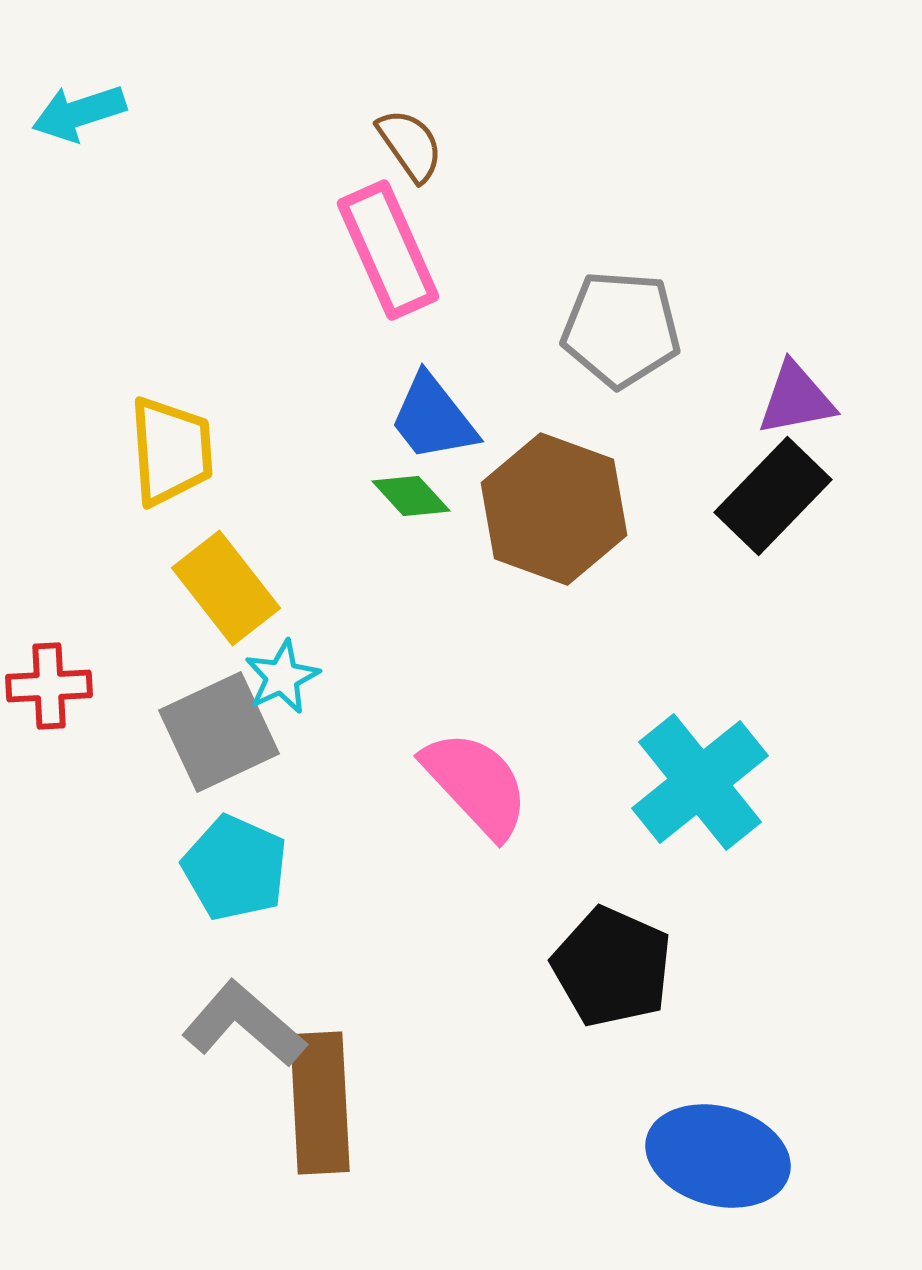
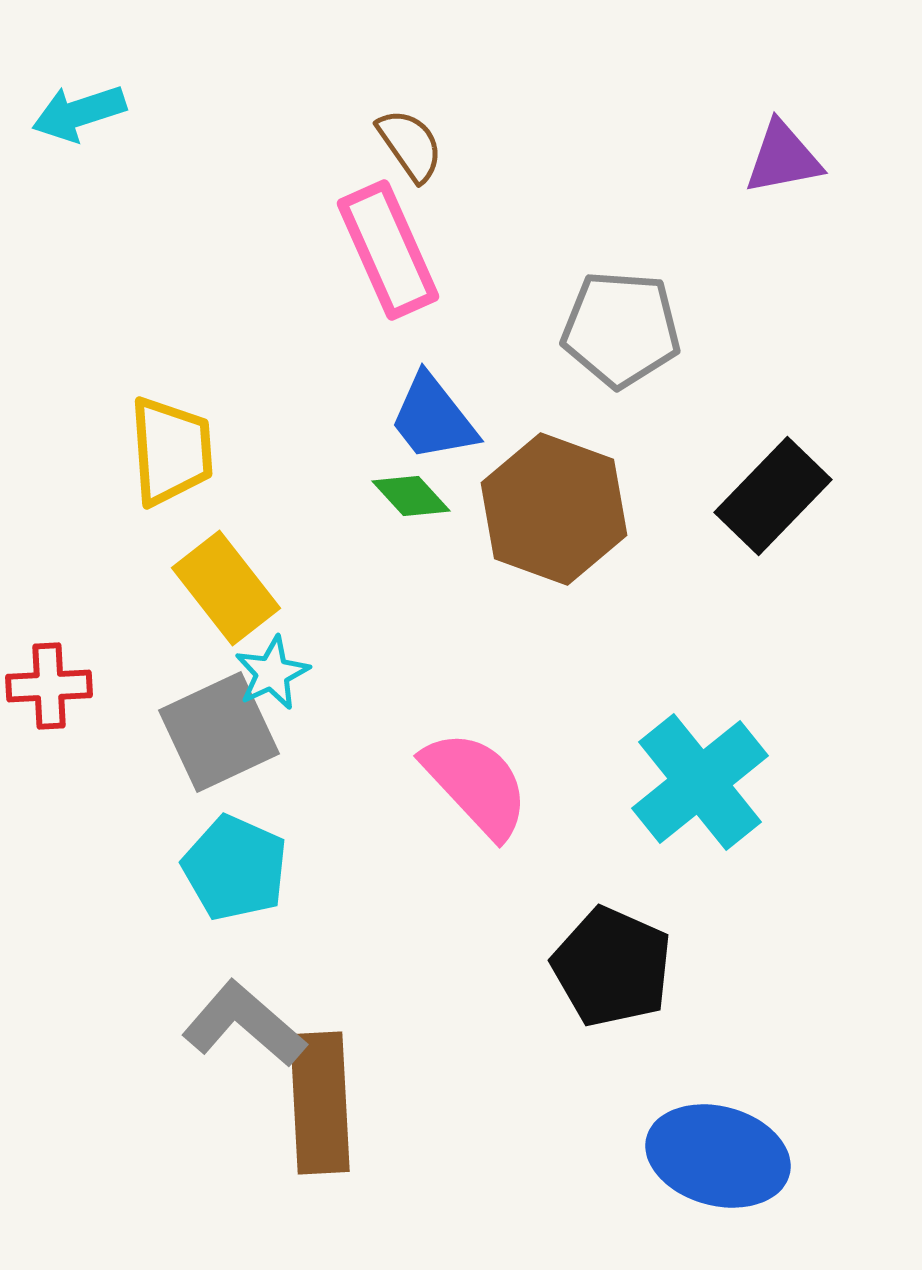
purple triangle: moved 13 px left, 241 px up
cyan star: moved 10 px left, 4 px up
